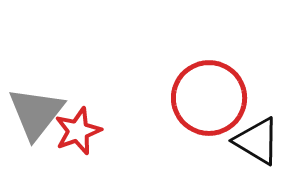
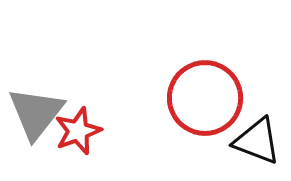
red circle: moved 4 px left
black triangle: rotated 10 degrees counterclockwise
